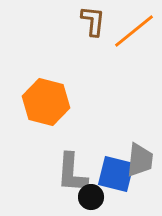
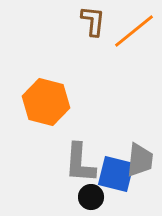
gray L-shape: moved 8 px right, 10 px up
